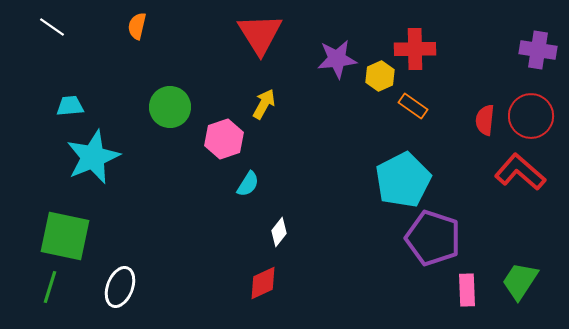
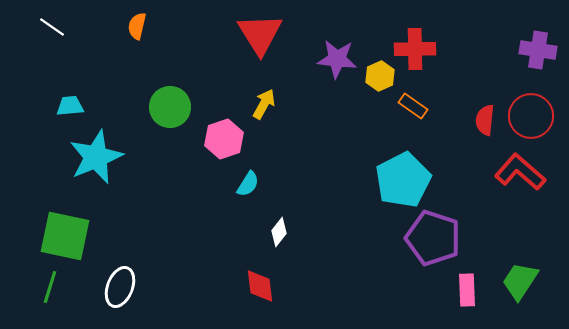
purple star: rotated 12 degrees clockwise
cyan star: moved 3 px right
red diamond: moved 3 px left, 3 px down; rotated 72 degrees counterclockwise
